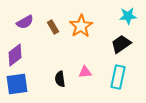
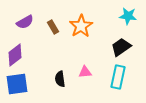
cyan star: rotated 12 degrees clockwise
black trapezoid: moved 3 px down
